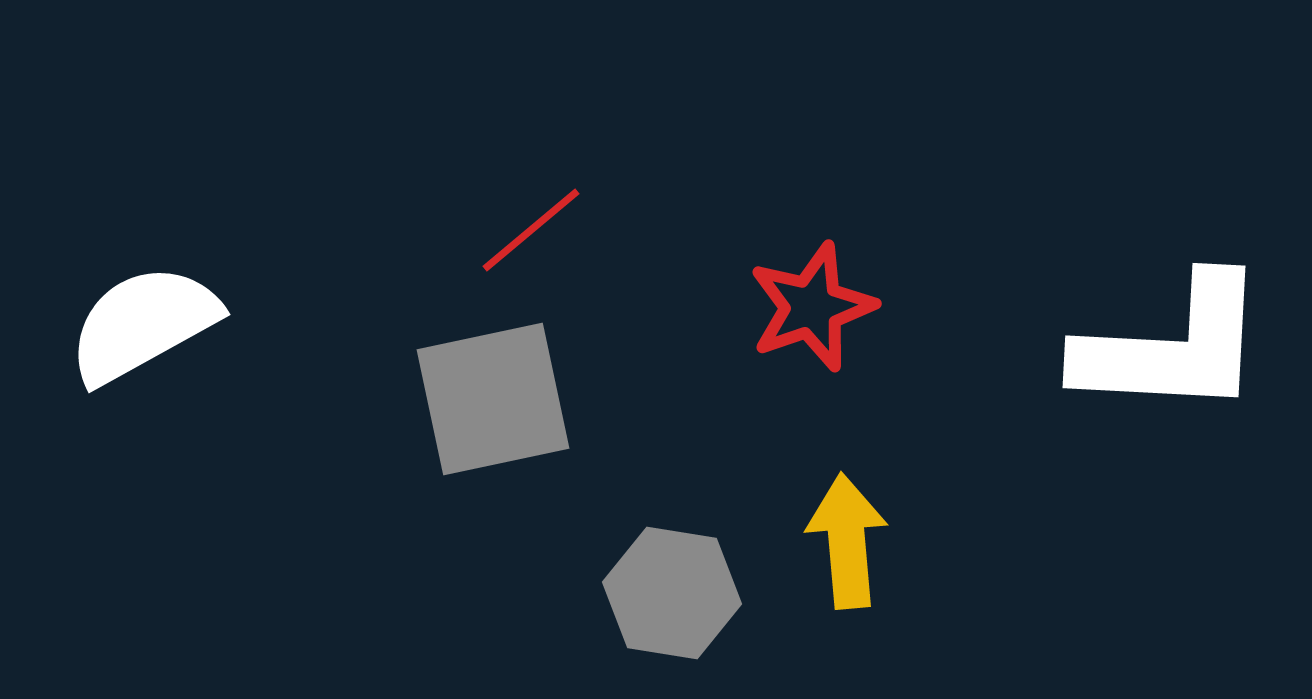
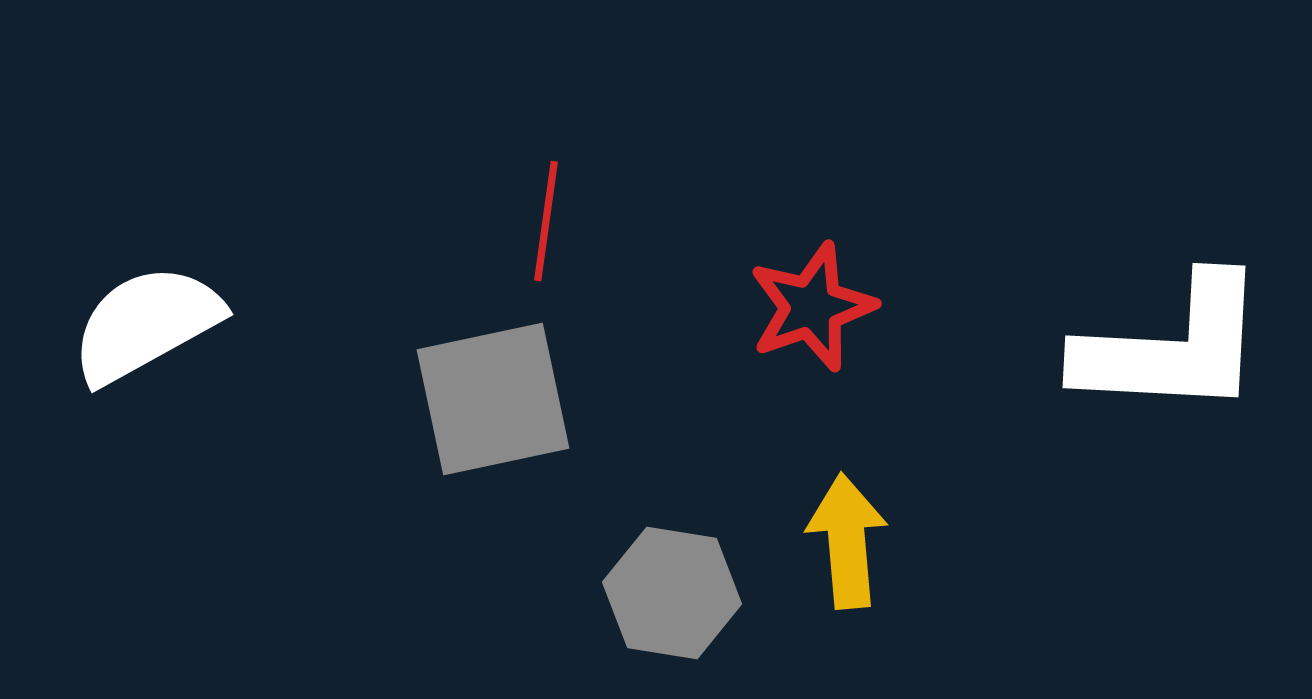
red line: moved 15 px right, 9 px up; rotated 42 degrees counterclockwise
white semicircle: moved 3 px right
